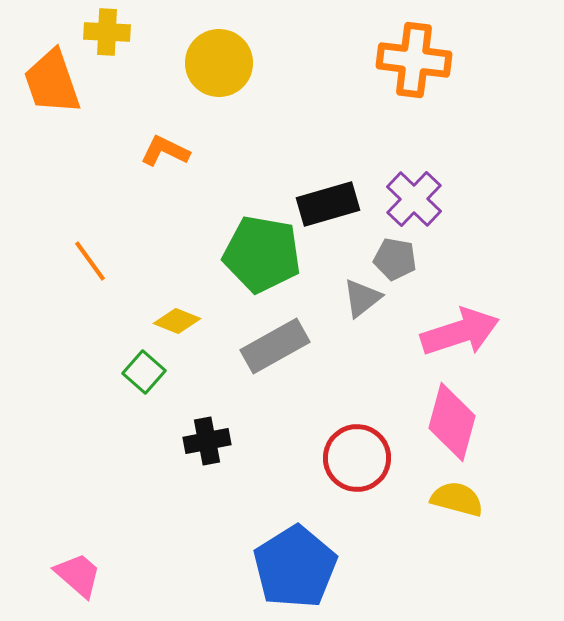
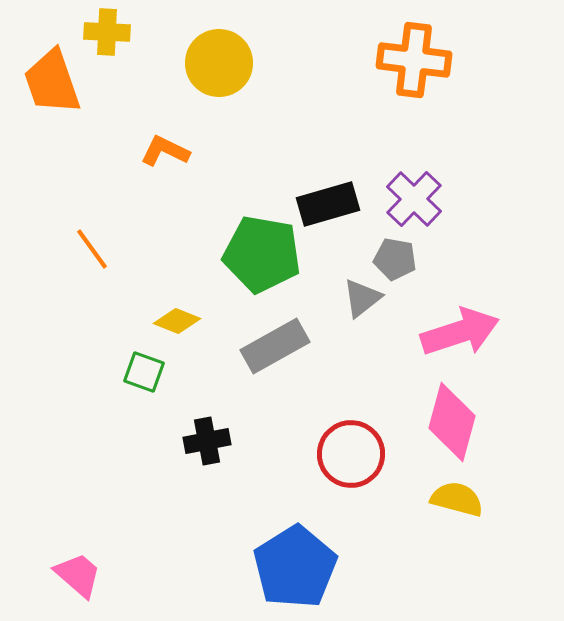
orange line: moved 2 px right, 12 px up
green square: rotated 21 degrees counterclockwise
red circle: moved 6 px left, 4 px up
